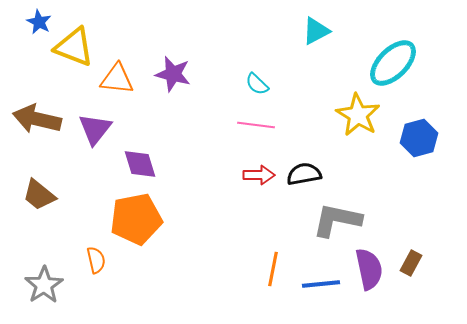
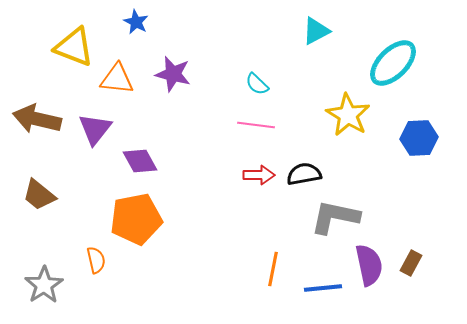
blue star: moved 97 px right
yellow star: moved 10 px left
blue hexagon: rotated 12 degrees clockwise
purple diamond: moved 3 px up; rotated 12 degrees counterclockwise
gray L-shape: moved 2 px left, 3 px up
purple semicircle: moved 4 px up
blue line: moved 2 px right, 4 px down
